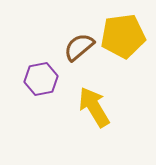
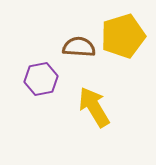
yellow pentagon: rotated 9 degrees counterclockwise
brown semicircle: rotated 44 degrees clockwise
